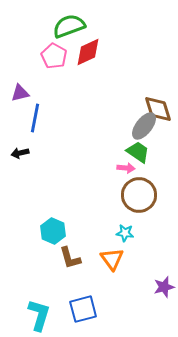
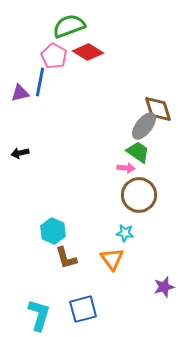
red diamond: rotated 56 degrees clockwise
blue line: moved 5 px right, 36 px up
brown L-shape: moved 4 px left
